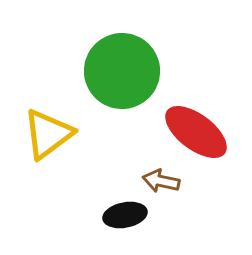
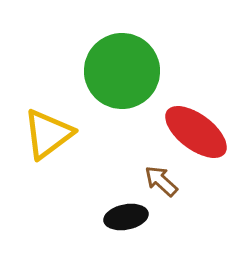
brown arrow: rotated 30 degrees clockwise
black ellipse: moved 1 px right, 2 px down
